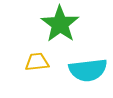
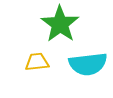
cyan semicircle: moved 6 px up
